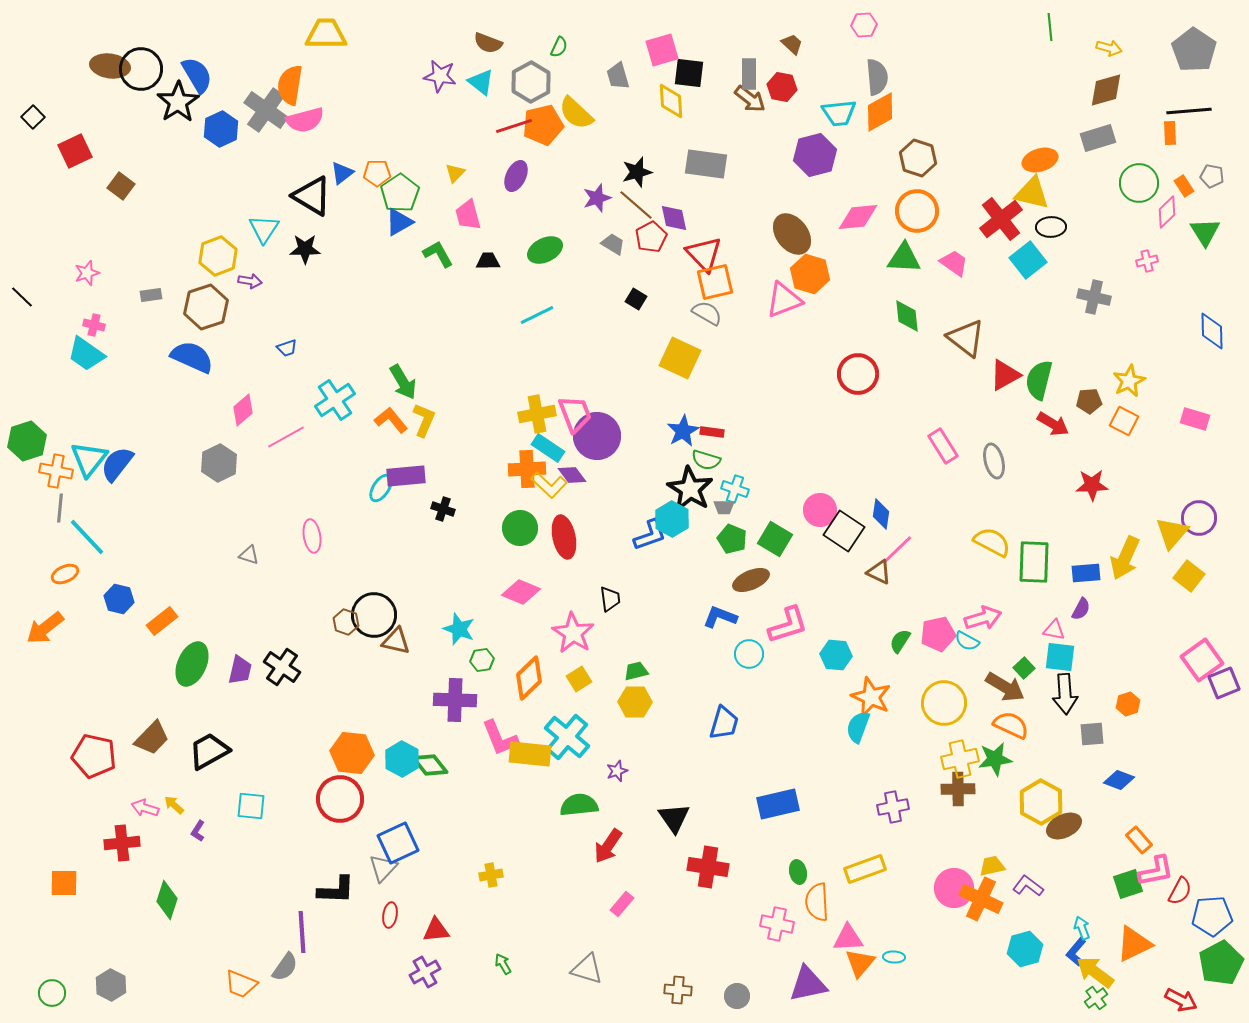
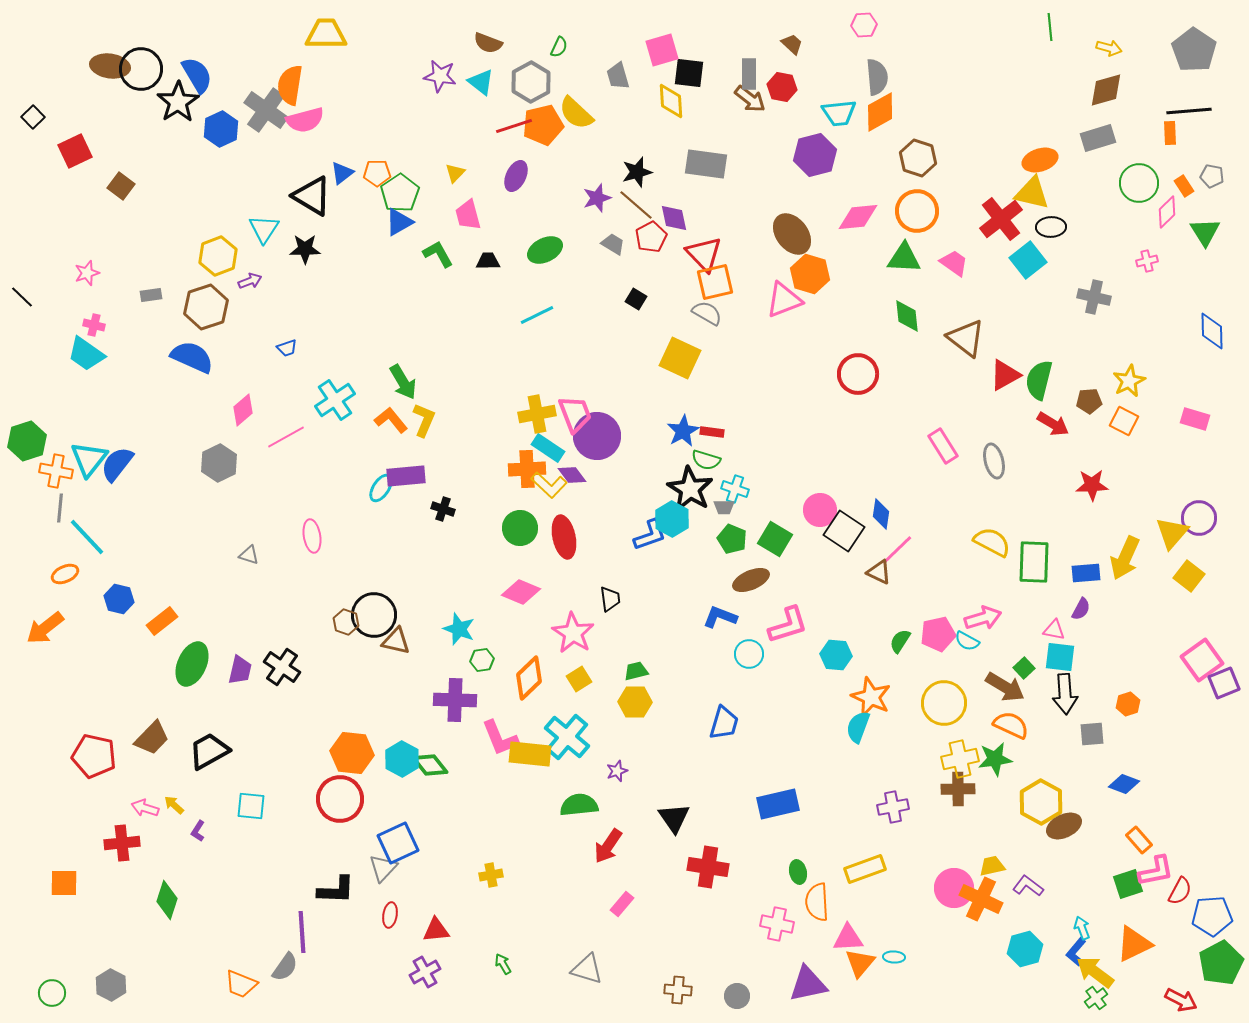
purple arrow at (250, 281): rotated 30 degrees counterclockwise
blue diamond at (1119, 780): moved 5 px right, 4 px down
